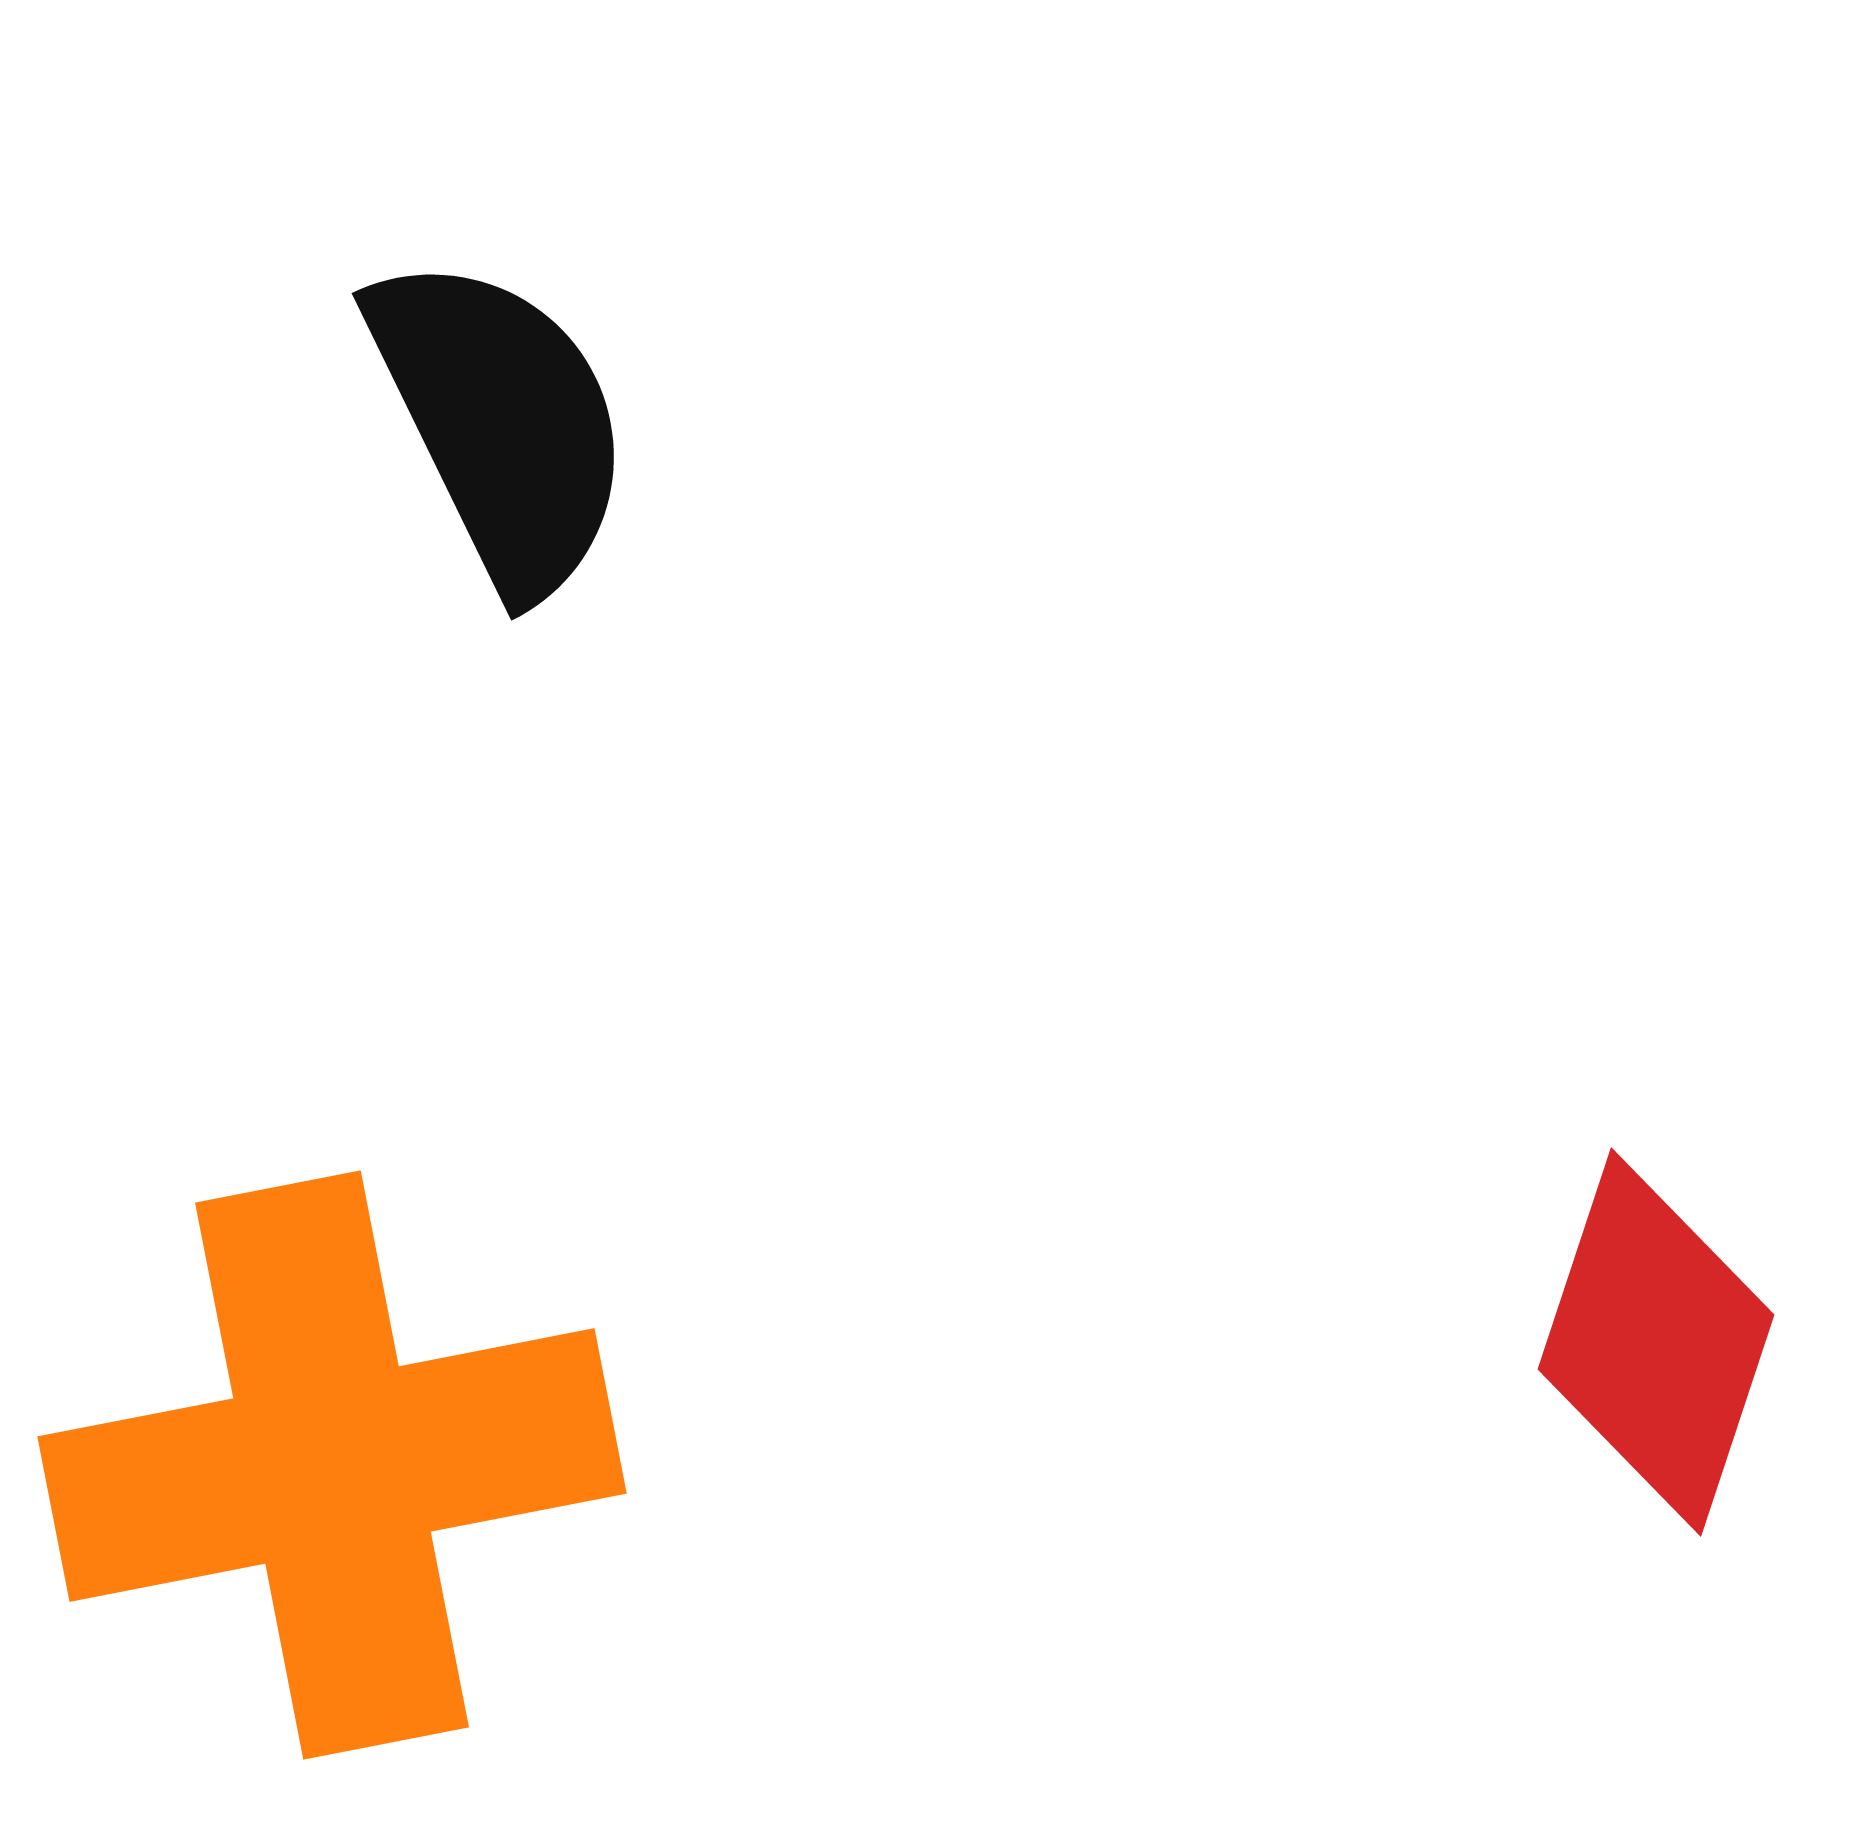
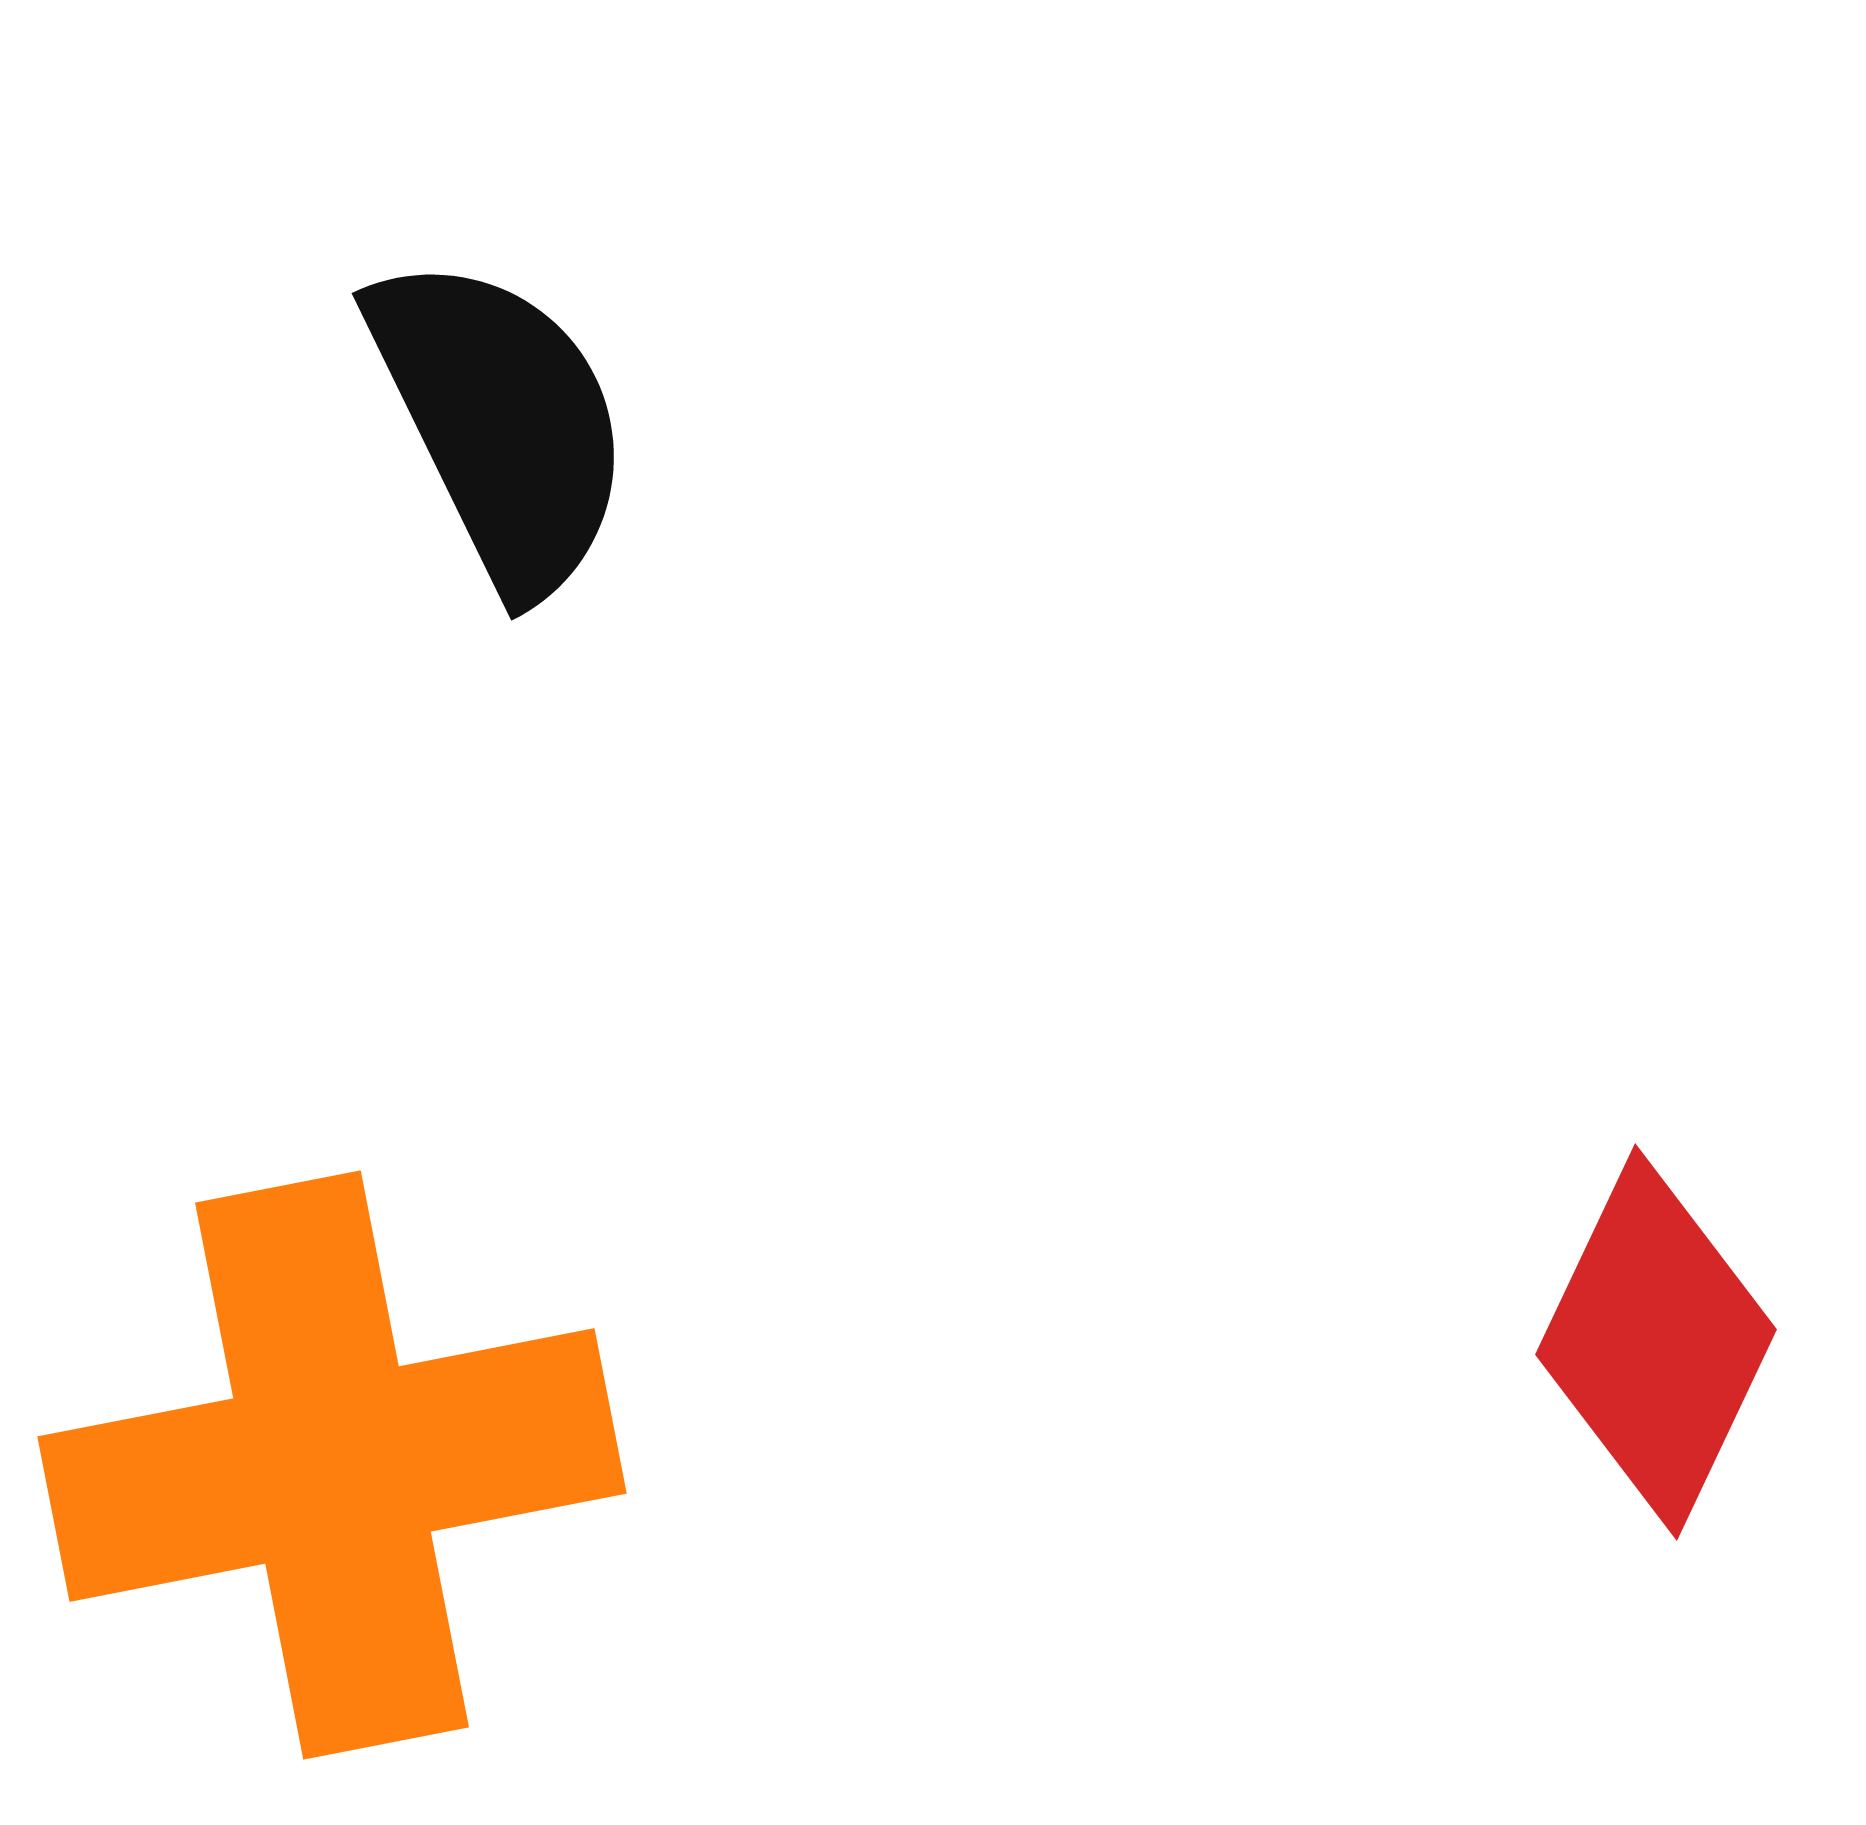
red diamond: rotated 7 degrees clockwise
